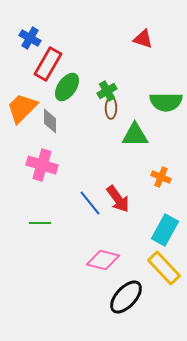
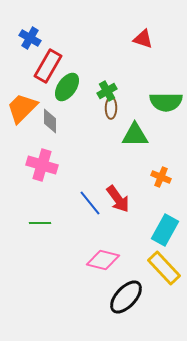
red rectangle: moved 2 px down
